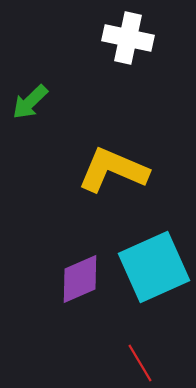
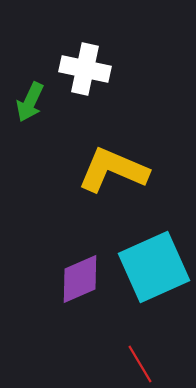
white cross: moved 43 px left, 31 px down
green arrow: rotated 21 degrees counterclockwise
red line: moved 1 px down
